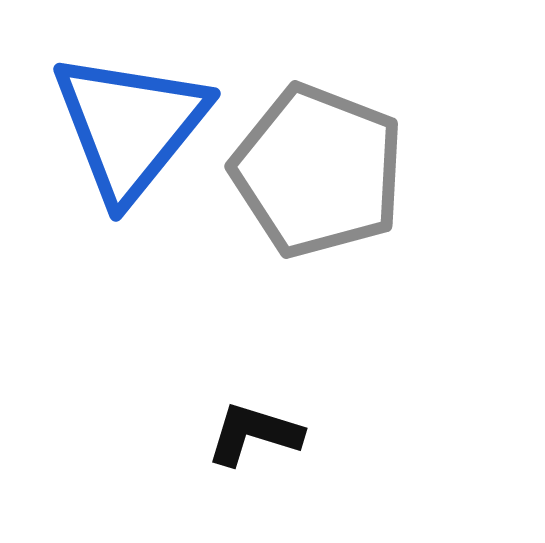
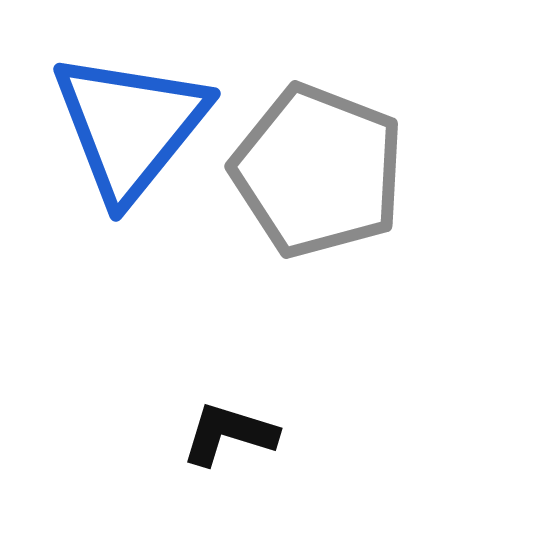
black L-shape: moved 25 px left
